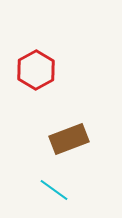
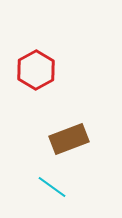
cyan line: moved 2 px left, 3 px up
